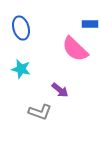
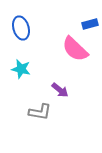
blue rectangle: rotated 14 degrees counterclockwise
gray L-shape: rotated 10 degrees counterclockwise
